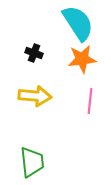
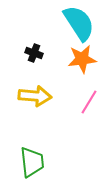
cyan semicircle: moved 1 px right
pink line: moved 1 px left, 1 px down; rotated 25 degrees clockwise
